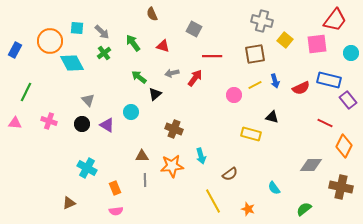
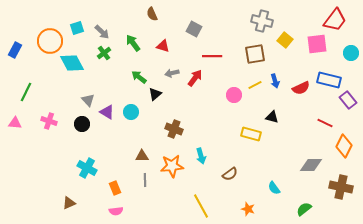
cyan square at (77, 28): rotated 24 degrees counterclockwise
purple triangle at (107, 125): moved 13 px up
yellow line at (213, 201): moved 12 px left, 5 px down
